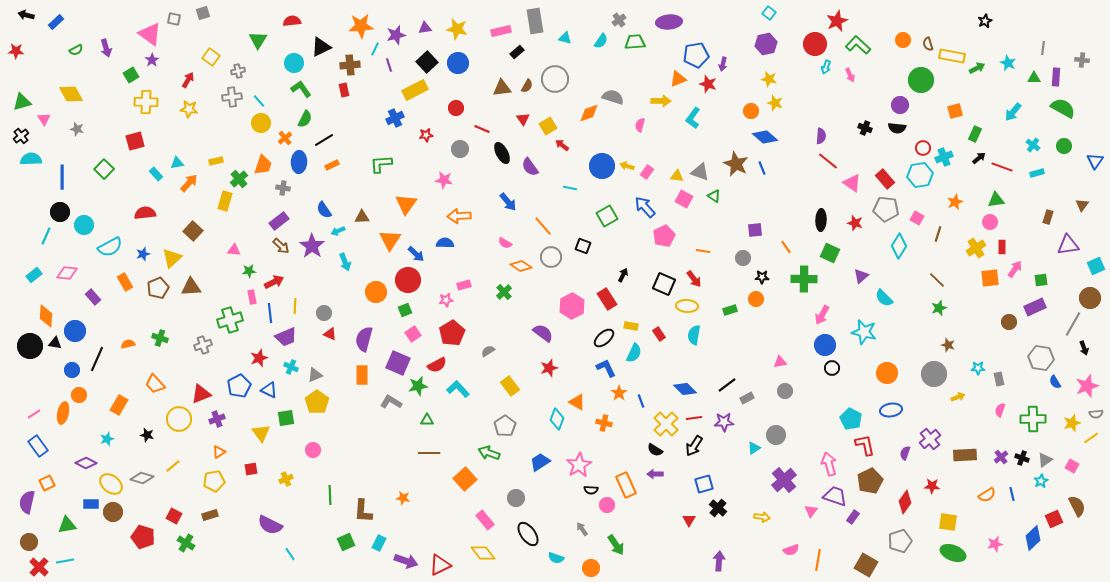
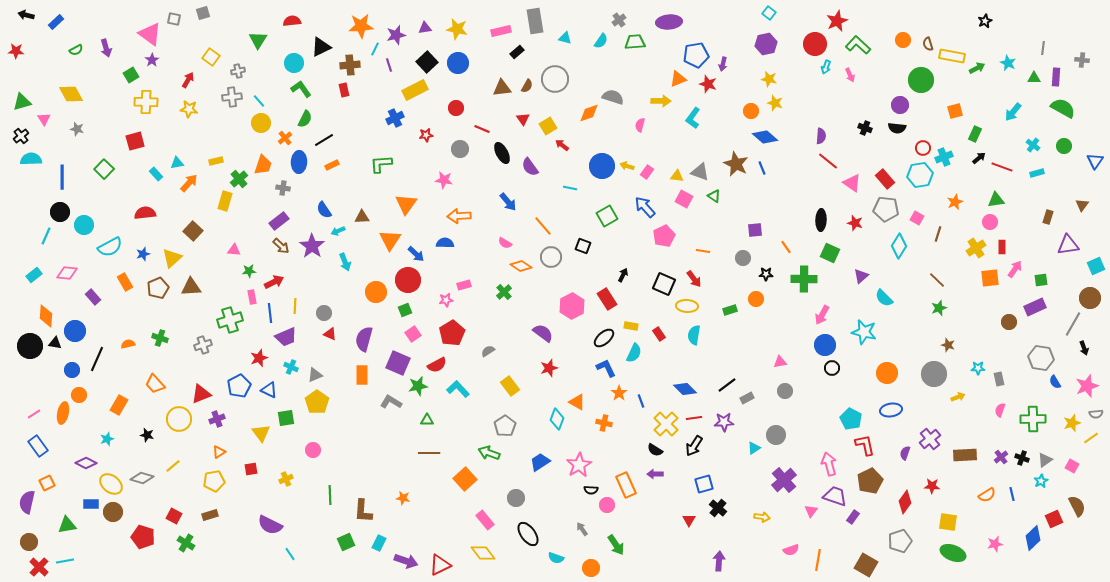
black star at (762, 277): moved 4 px right, 3 px up
